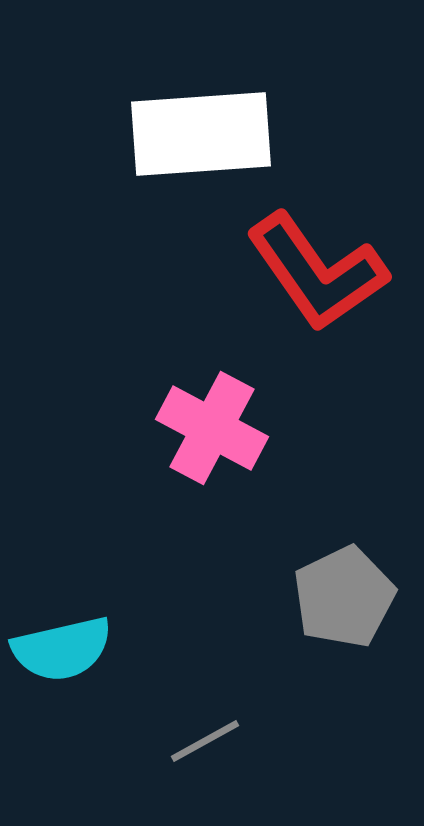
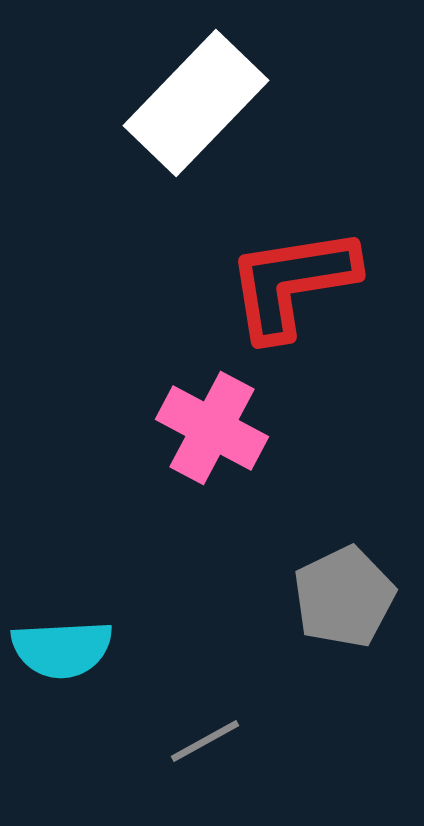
white rectangle: moved 5 px left, 31 px up; rotated 42 degrees counterclockwise
red L-shape: moved 25 px left, 11 px down; rotated 116 degrees clockwise
cyan semicircle: rotated 10 degrees clockwise
